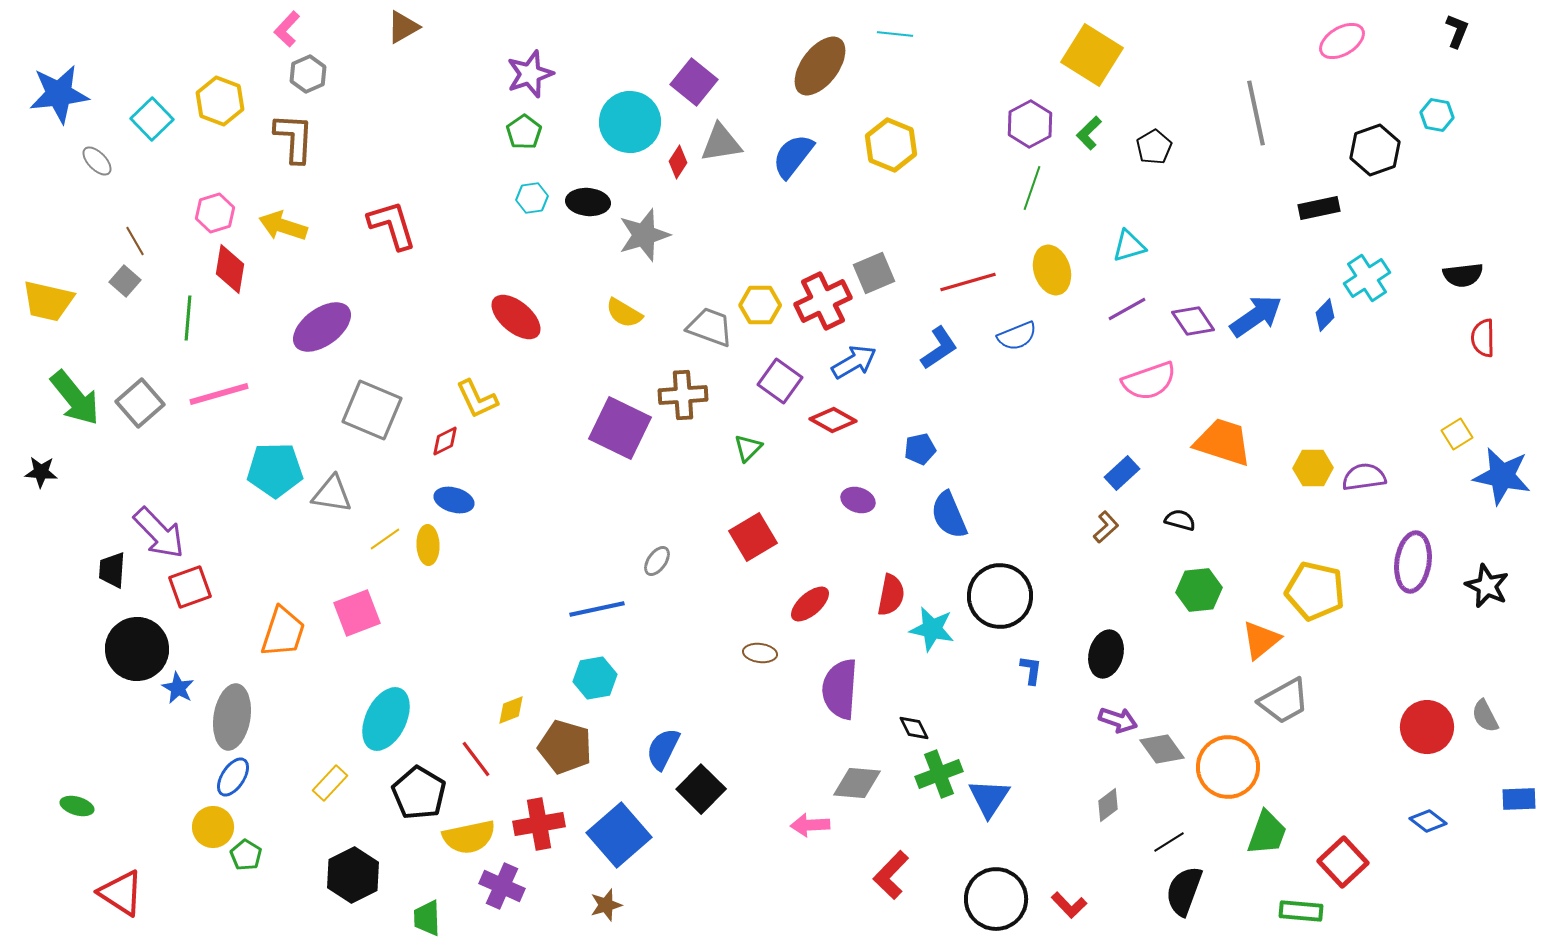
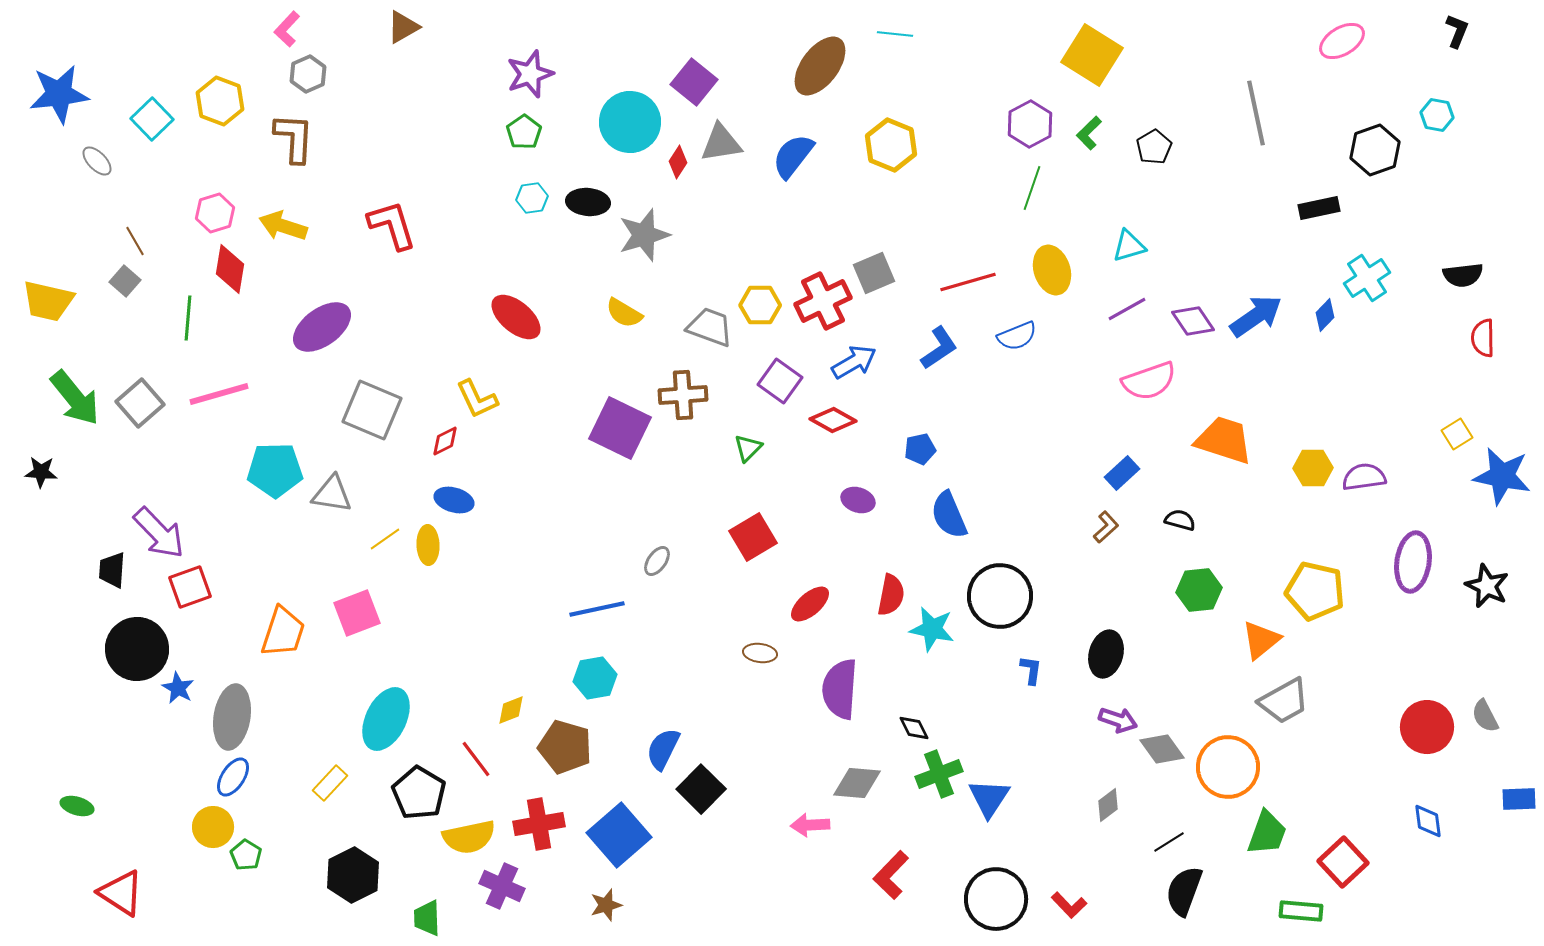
orange trapezoid at (1223, 442): moved 1 px right, 2 px up
blue diamond at (1428, 821): rotated 45 degrees clockwise
